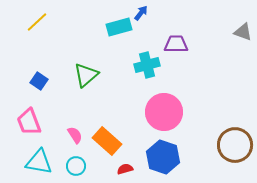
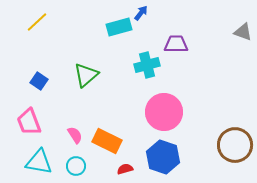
orange rectangle: rotated 16 degrees counterclockwise
